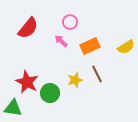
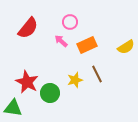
orange rectangle: moved 3 px left, 1 px up
